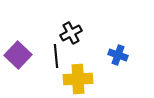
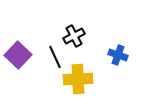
black cross: moved 3 px right, 3 px down
black line: moved 1 px left, 1 px down; rotated 20 degrees counterclockwise
